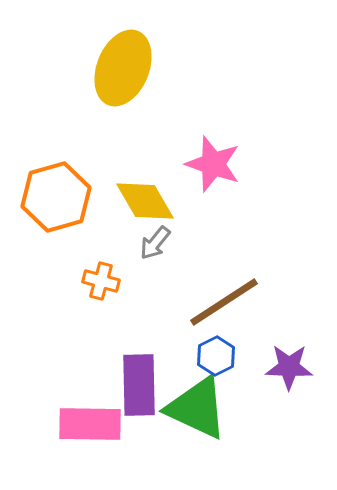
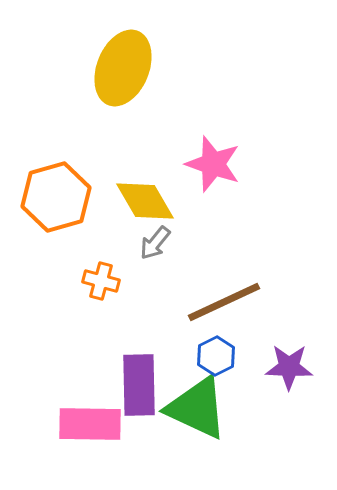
brown line: rotated 8 degrees clockwise
